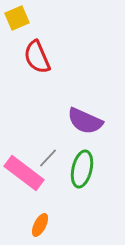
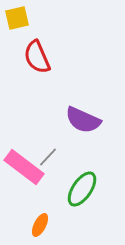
yellow square: rotated 10 degrees clockwise
purple semicircle: moved 2 px left, 1 px up
gray line: moved 1 px up
green ellipse: moved 20 px down; rotated 21 degrees clockwise
pink rectangle: moved 6 px up
